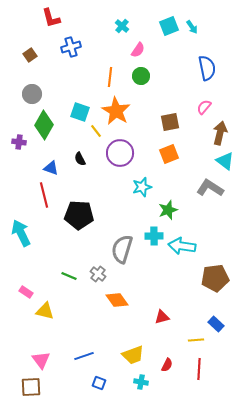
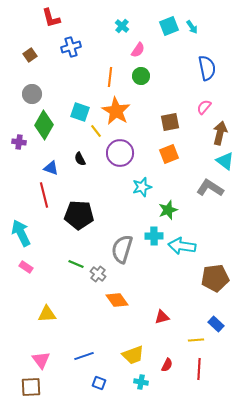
green line at (69, 276): moved 7 px right, 12 px up
pink rectangle at (26, 292): moved 25 px up
yellow triangle at (45, 311): moved 2 px right, 3 px down; rotated 18 degrees counterclockwise
